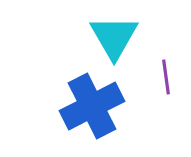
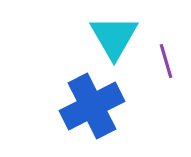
purple line: moved 16 px up; rotated 8 degrees counterclockwise
